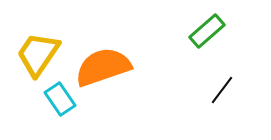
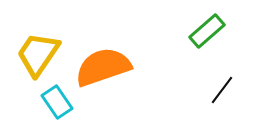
cyan rectangle: moved 3 px left, 3 px down
